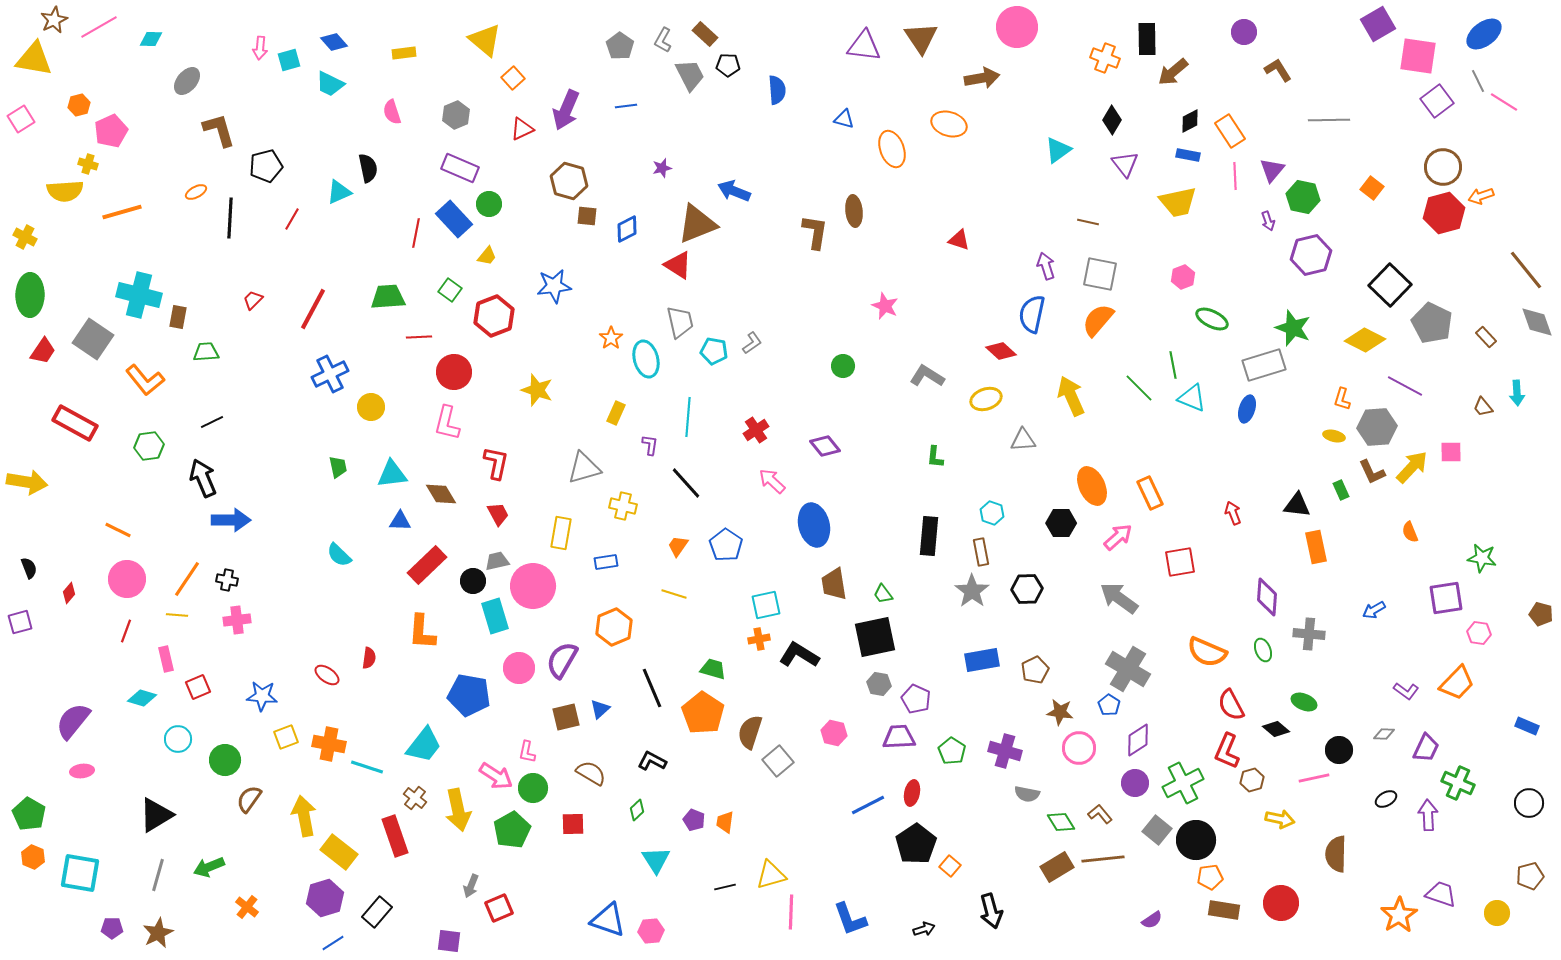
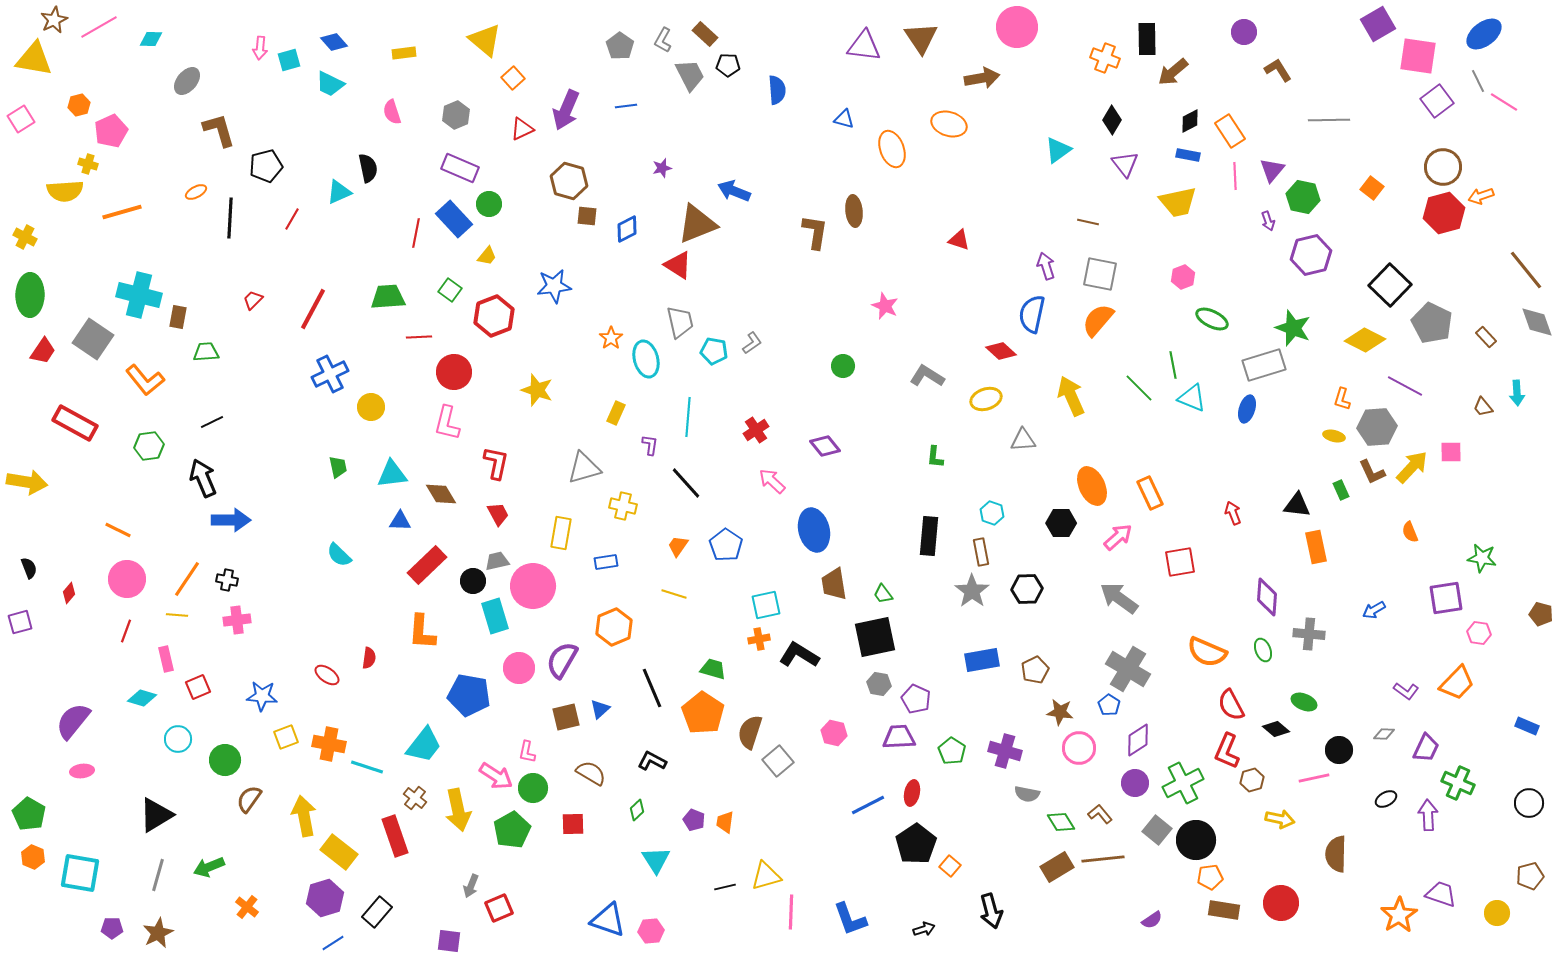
blue ellipse at (814, 525): moved 5 px down
yellow triangle at (771, 875): moved 5 px left, 1 px down
